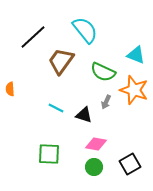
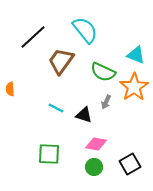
orange star: moved 3 px up; rotated 20 degrees clockwise
